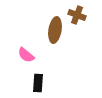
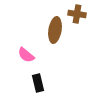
brown cross: moved 1 px up; rotated 12 degrees counterclockwise
black rectangle: rotated 18 degrees counterclockwise
